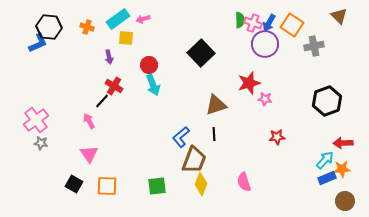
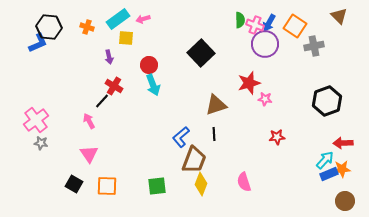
pink cross at (253, 23): moved 2 px right, 2 px down
orange square at (292, 25): moved 3 px right, 1 px down
blue rectangle at (327, 178): moved 2 px right, 4 px up
